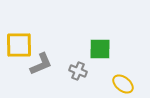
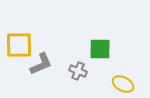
yellow ellipse: rotated 10 degrees counterclockwise
